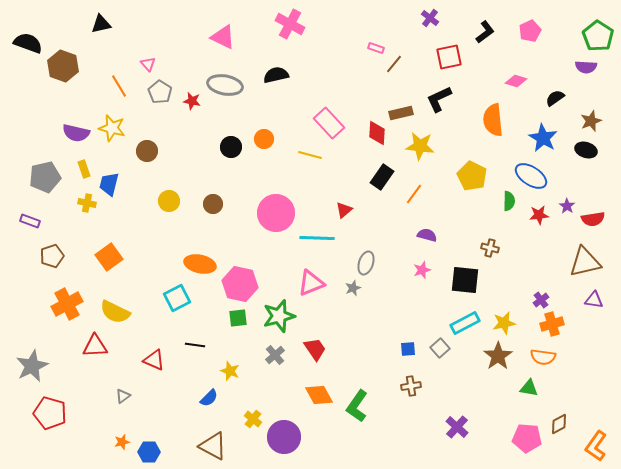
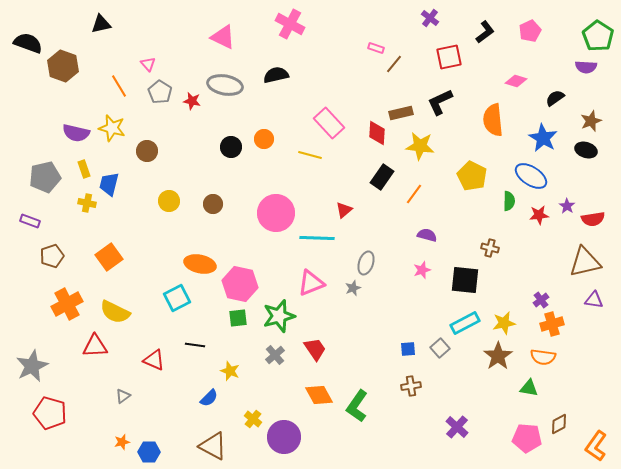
black L-shape at (439, 99): moved 1 px right, 3 px down
